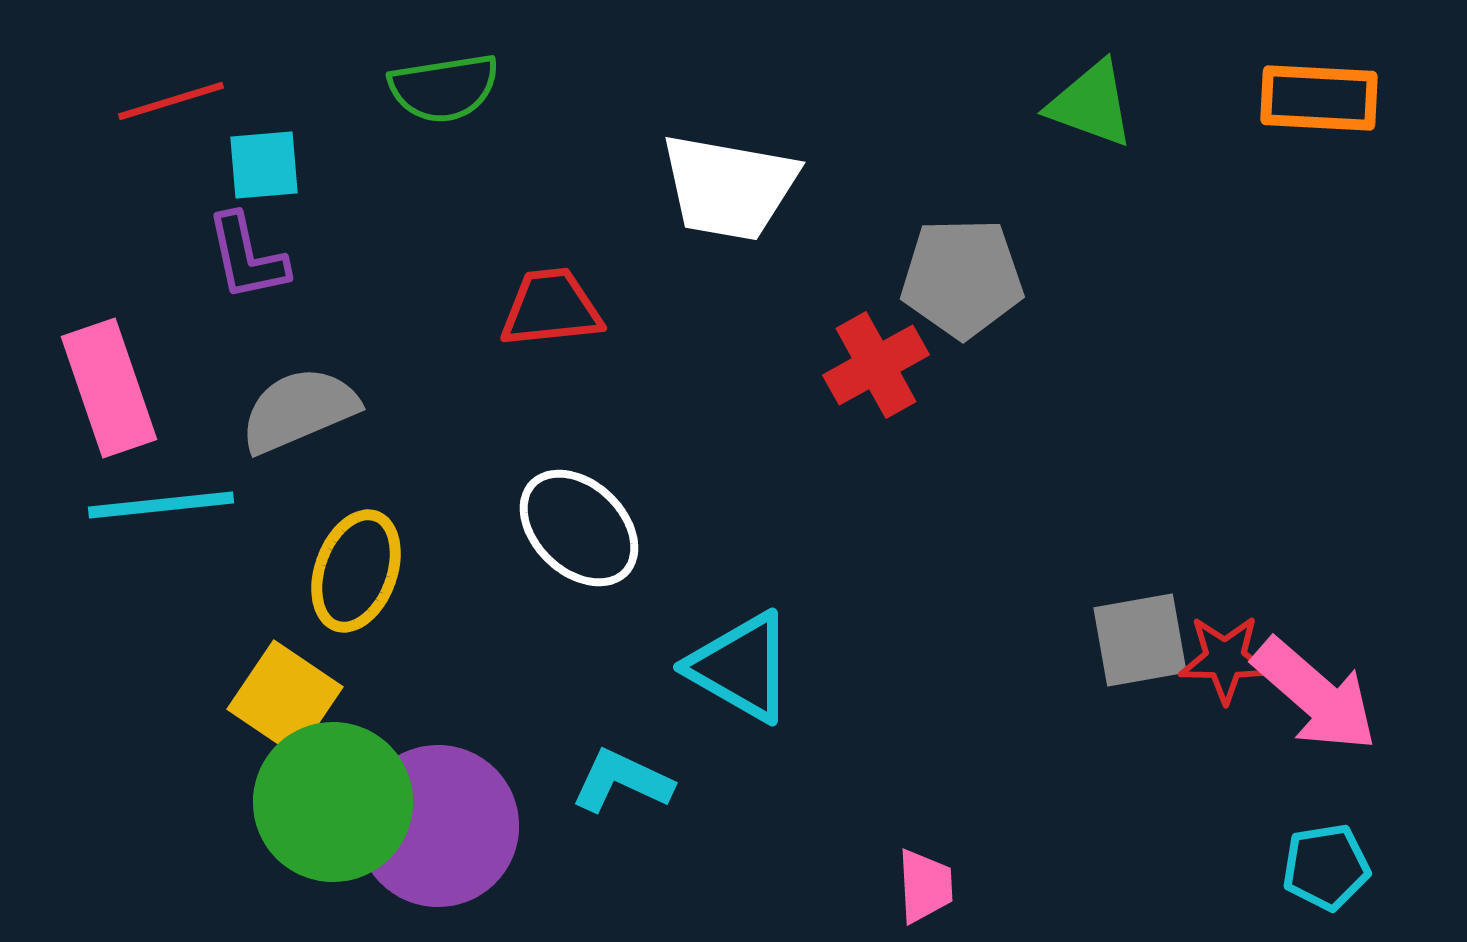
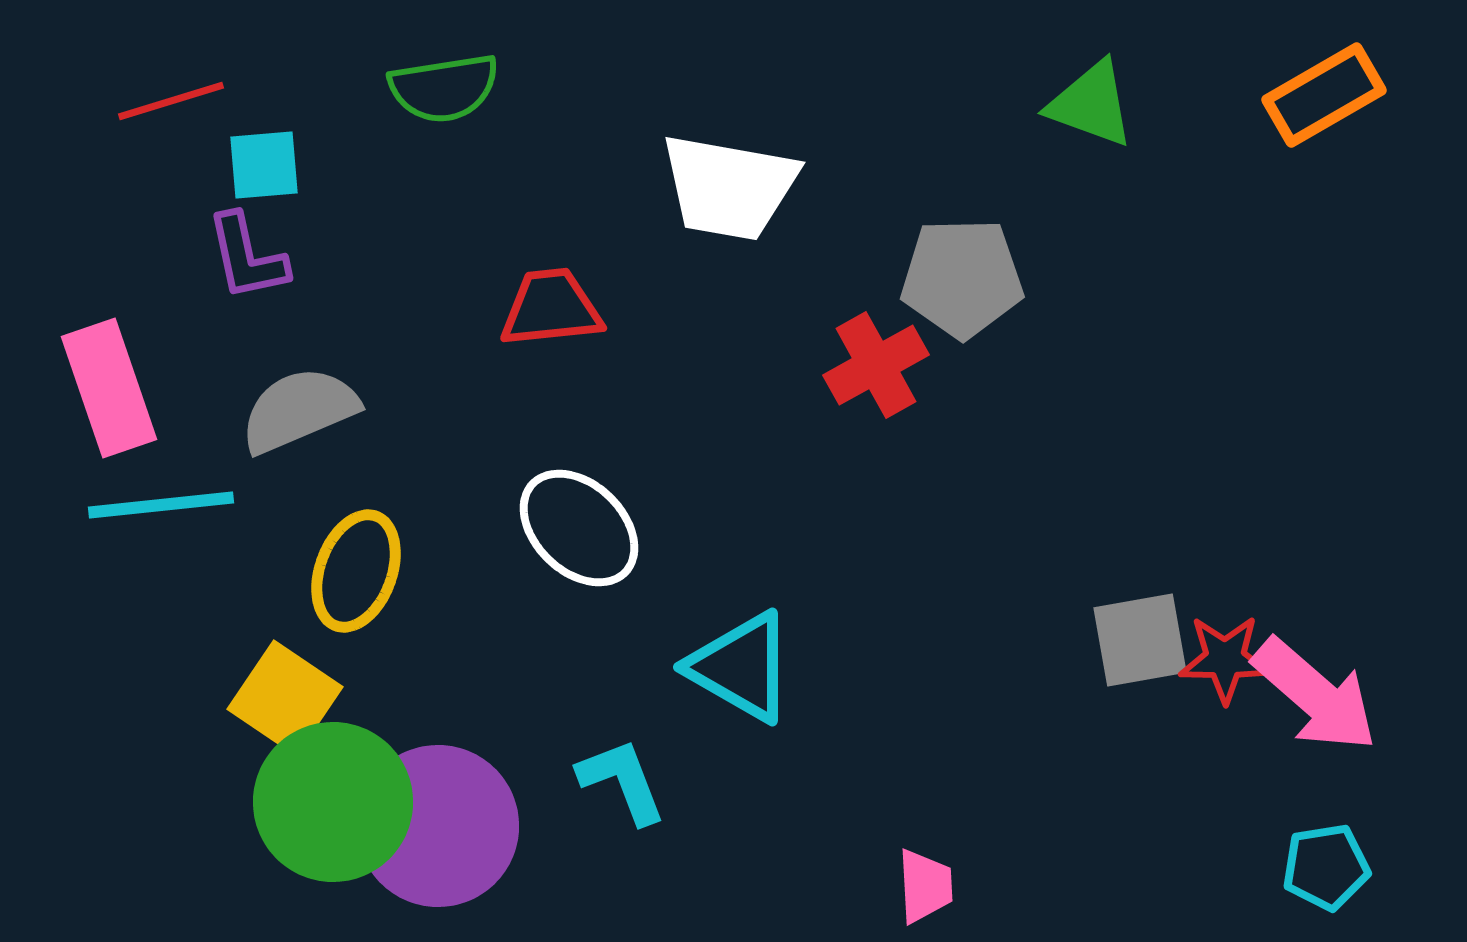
orange rectangle: moved 5 px right, 3 px up; rotated 33 degrees counterclockwise
cyan L-shape: rotated 44 degrees clockwise
